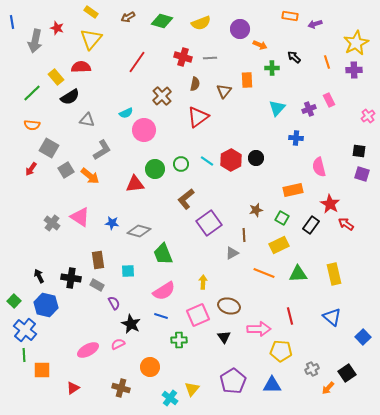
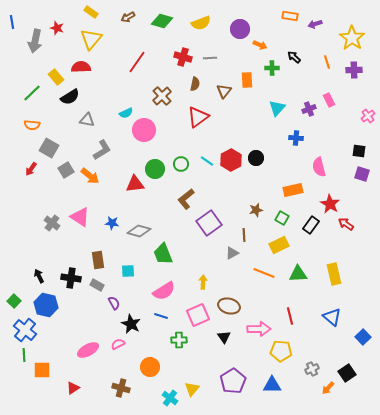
yellow star at (356, 43): moved 4 px left, 5 px up; rotated 10 degrees counterclockwise
